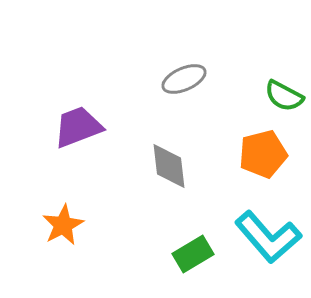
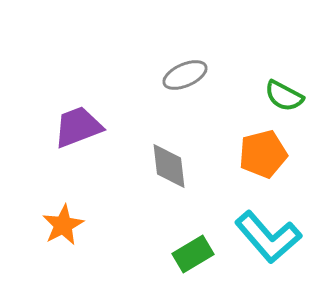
gray ellipse: moved 1 px right, 4 px up
